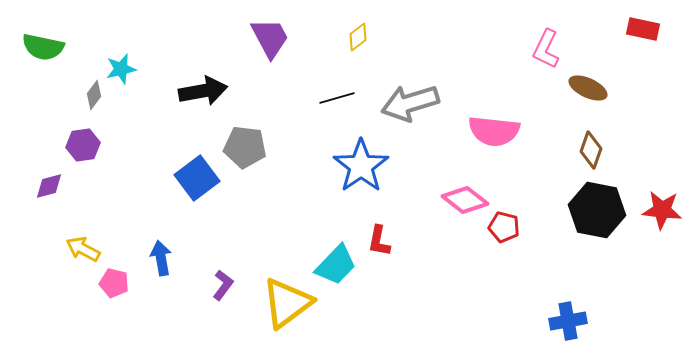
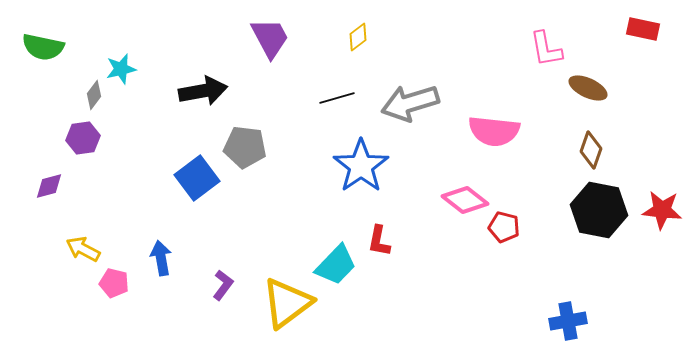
pink L-shape: rotated 36 degrees counterclockwise
purple hexagon: moved 7 px up
black hexagon: moved 2 px right
